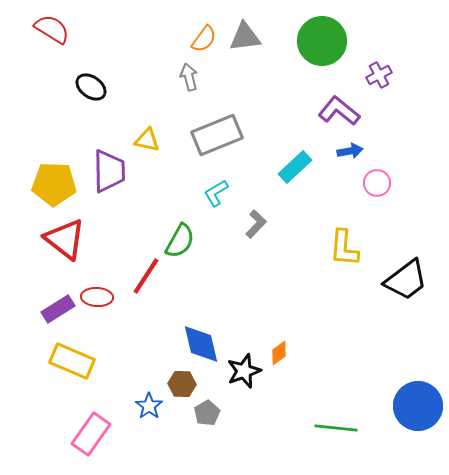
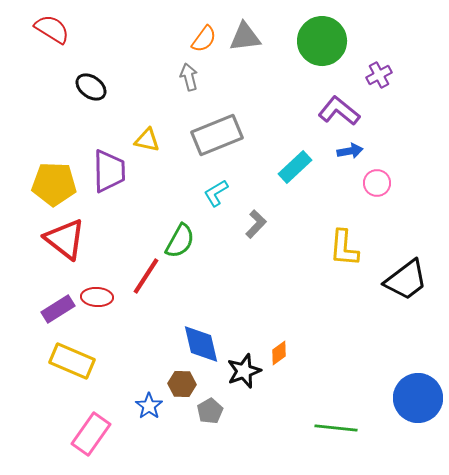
blue circle: moved 8 px up
gray pentagon: moved 3 px right, 2 px up
